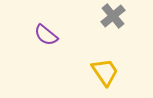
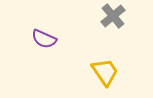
purple semicircle: moved 2 px left, 4 px down; rotated 15 degrees counterclockwise
